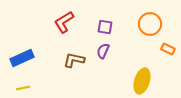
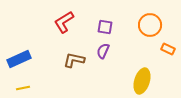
orange circle: moved 1 px down
blue rectangle: moved 3 px left, 1 px down
